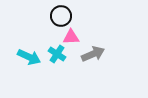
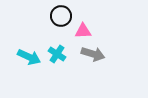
pink triangle: moved 12 px right, 6 px up
gray arrow: rotated 40 degrees clockwise
